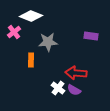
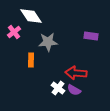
white diamond: rotated 35 degrees clockwise
